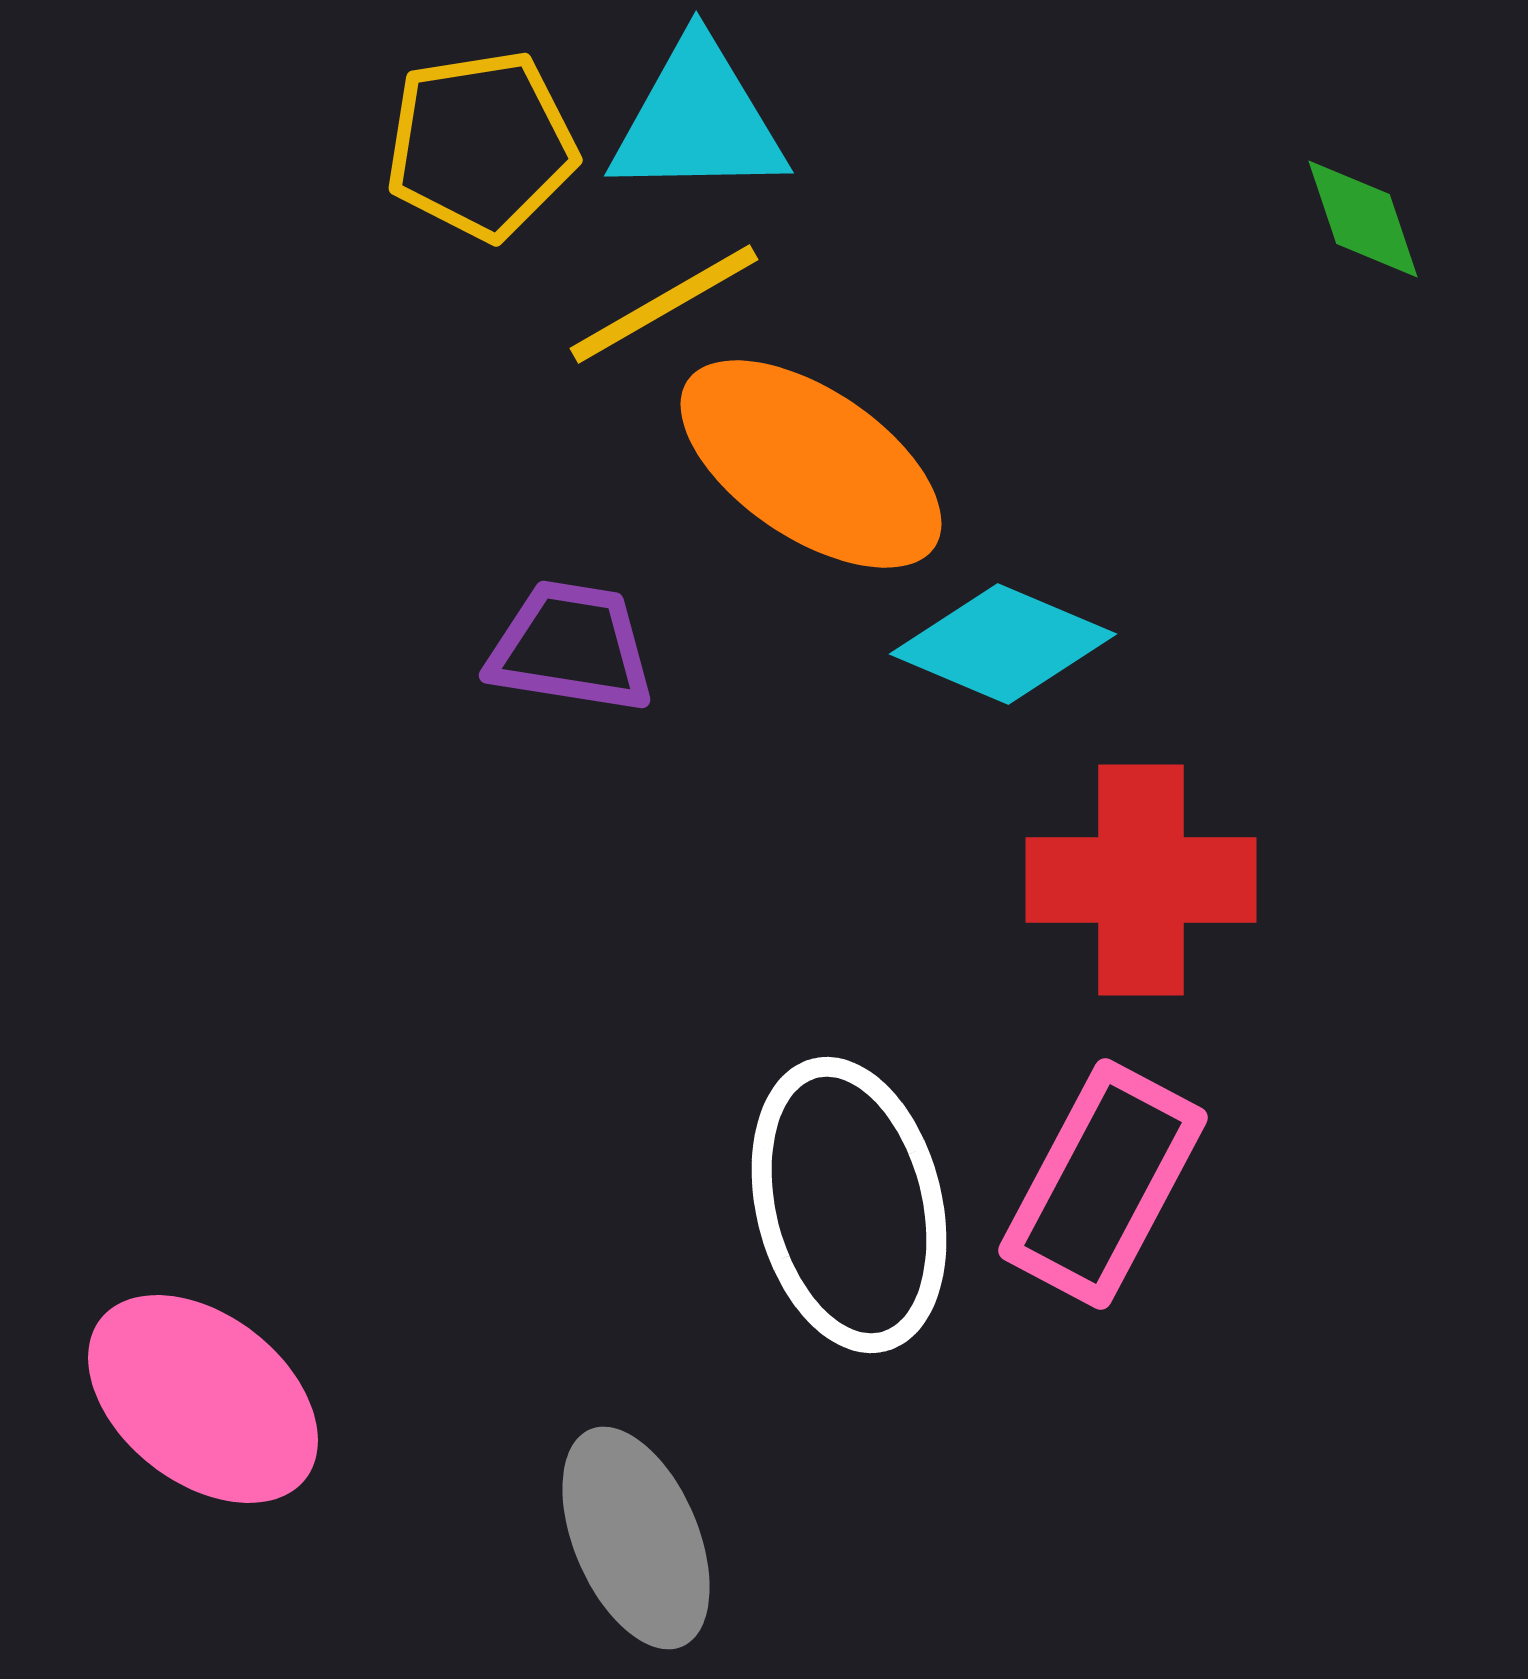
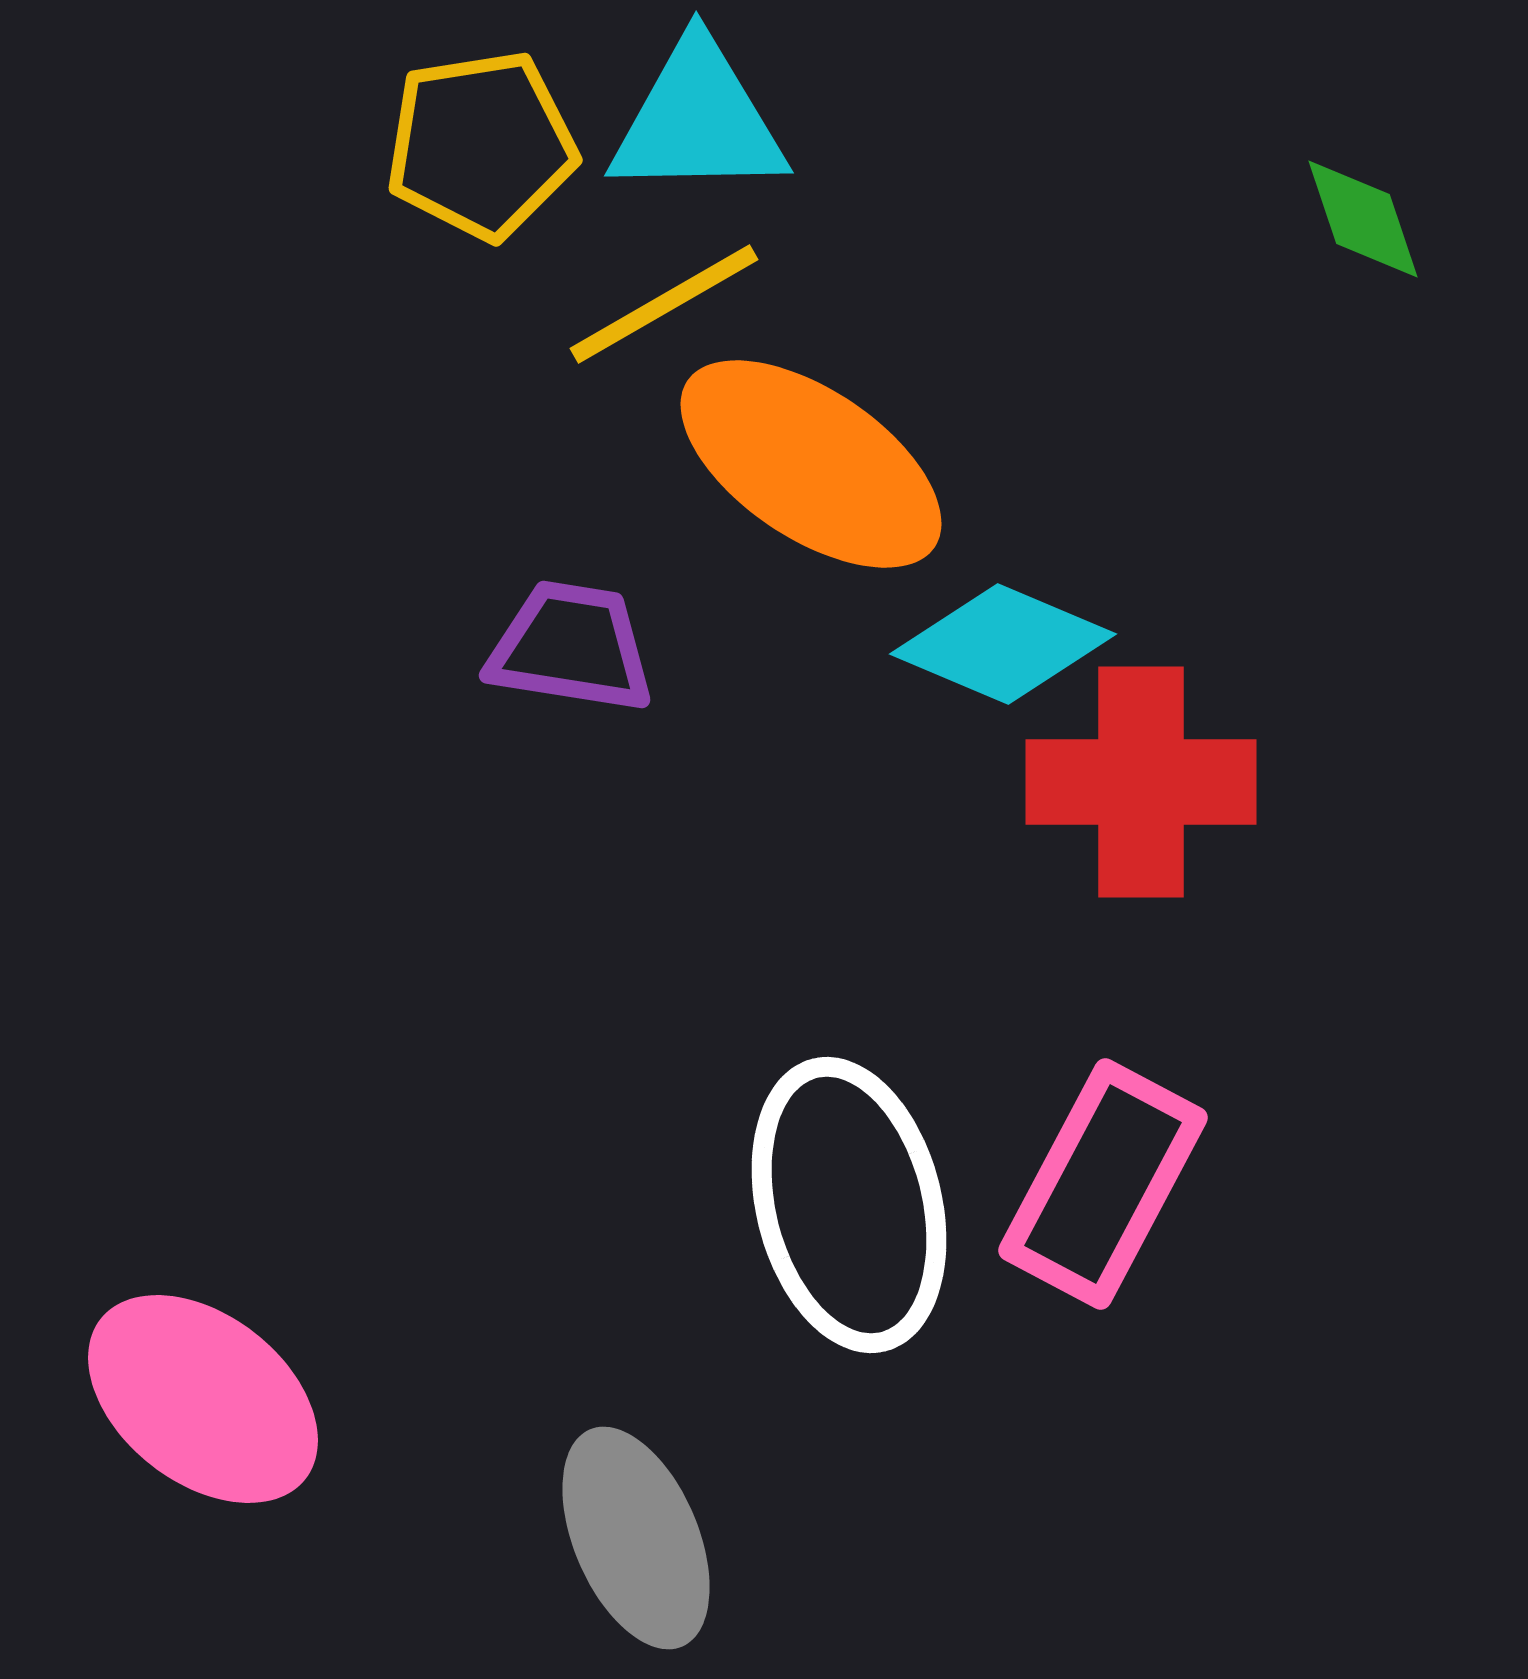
red cross: moved 98 px up
